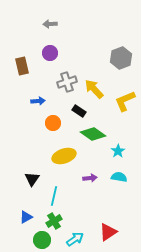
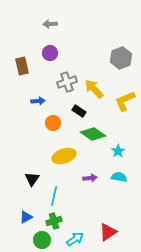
green cross: rotated 14 degrees clockwise
